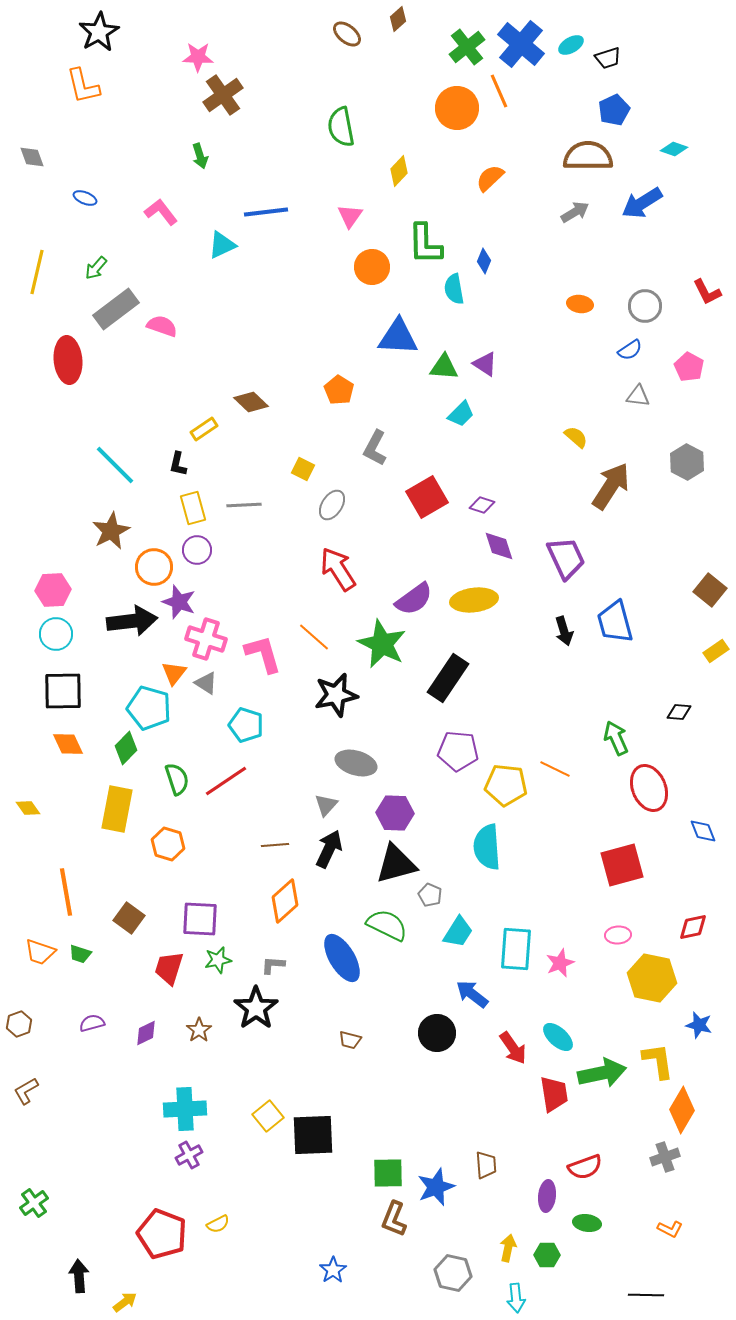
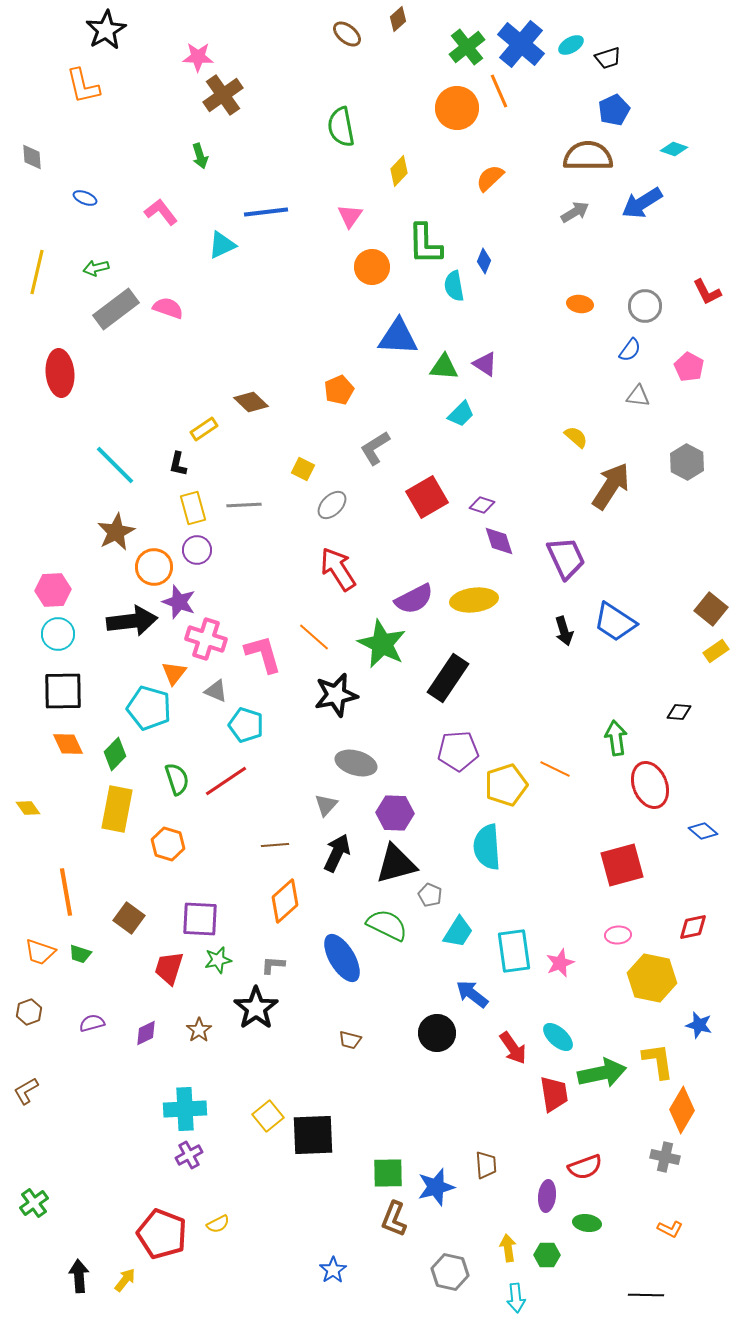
black star at (99, 32): moved 7 px right, 2 px up
gray diamond at (32, 157): rotated 16 degrees clockwise
green arrow at (96, 268): rotated 35 degrees clockwise
cyan semicircle at (454, 289): moved 3 px up
pink semicircle at (162, 326): moved 6 px right, 18 px up
blue semicircle at (630, 350): rotated 20 degrees counterclockwise
red ellipse at (68, 360): moved 8 px left, 13 px down
orange pentagon at (339, 390): rotated 16 degrees clockwise
gray L-shape at (375, 448): rotated 30 degrees clockwise
gray ellipse at (332, 505): rotated 12 degrees clockwise
brown star at (111, 531): moved 5 px right, 1 px down
purple diamond at (499, 546): moved 5 px up
brown square at (710, 590): moved 1 px right, 19 px down
purple semicircle at (414, 599): rotated 9 degrees clockwise
blue trapezoid at (615, 622): rotated 42 degrees counterclockwise
cyan circle at (56, 634): moved 2 px right
gray triangle at (206, 683): moved 10 px right, 8 px down; rotated 10 degrees counterclockwise
green arrow at (616, 738): rotated 16 degrees clockwise
green diamond at (126, 748): moved 11 px left, 6 px down
purple pentagon at (458, 751): rotated 9 degrees counterclockwise
yellow pentagon at (506, 785): rotated 24 degrees counterclockwise
red ellipse at (649, 788): moved 1 px right, 3 px up
blue diamond at (703, 831): rotated 28 degrees counterclockwise
black arrow at (329, 849): moved 8 px right, 4 px down
cyan rectangle at (516, 949): moved 2 px left, 2 px down; rotated 12 degrees counterclockwise
brown hexagon at (19, 1024): moved 10 px right, 12 px up
gray cross at (665, 1157): rotated 32 degrees clockwise
blue star at (436, 1187): rotated 6 degrees clockwise
yellow arrow at (508, 1248): rotated 20 degrees counterclockwise
gray hexagon at (453, 1273): moved 3 px left, 1 px up
yellow arrow at (125, 1302): moved 22 px up; rotated 15 degrees counterclockwise
